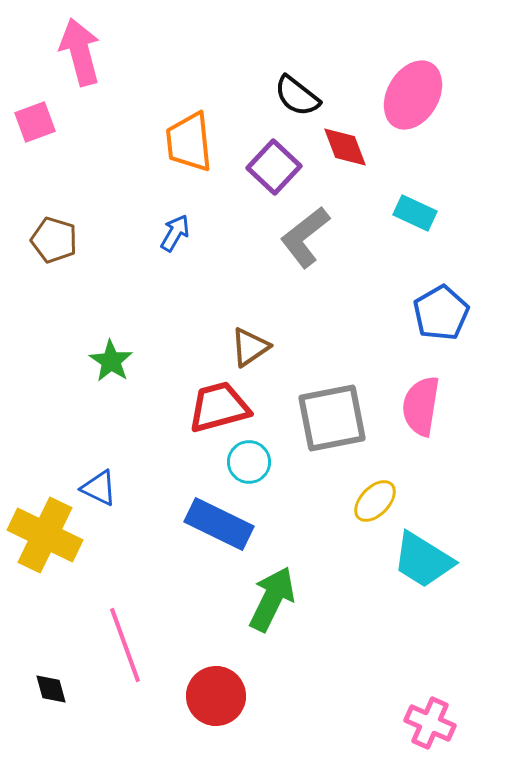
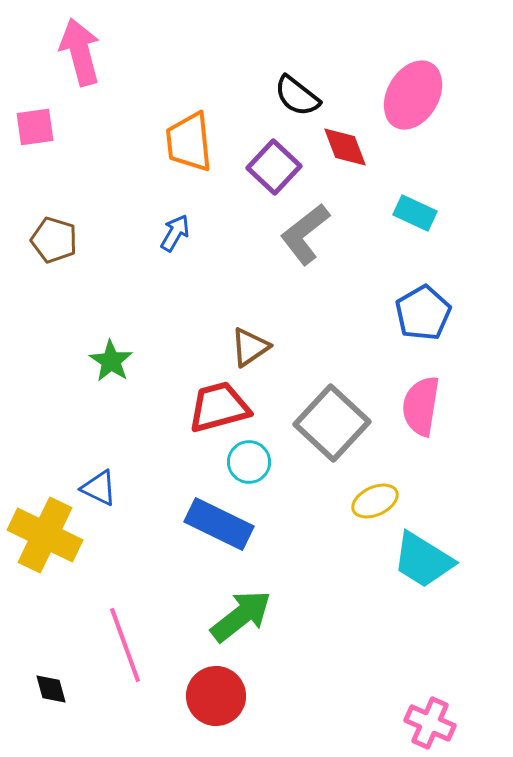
pink square: moved 5 px down; rotated 12 degrees clockwise
gray L-shape: moved 3 px up
blue pentagon: moved 18 px left
gray square: moved 5 px down; rotated 36 degrees counterclockwise
yellow ellipse: rotated 21 degrees clockwise
green arrow: moved 31 px left, 17 px down; rotated 26 degrees clockwise
